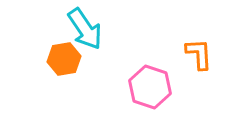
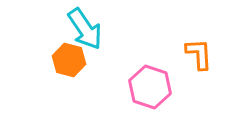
orange hexagon: moved 5 px right, 1 px down; rotated 24 degrees clockwise
